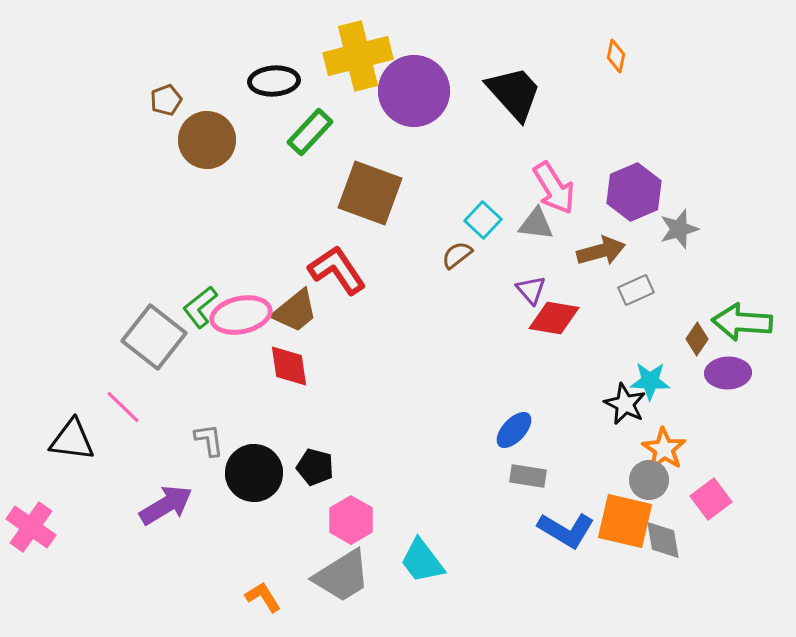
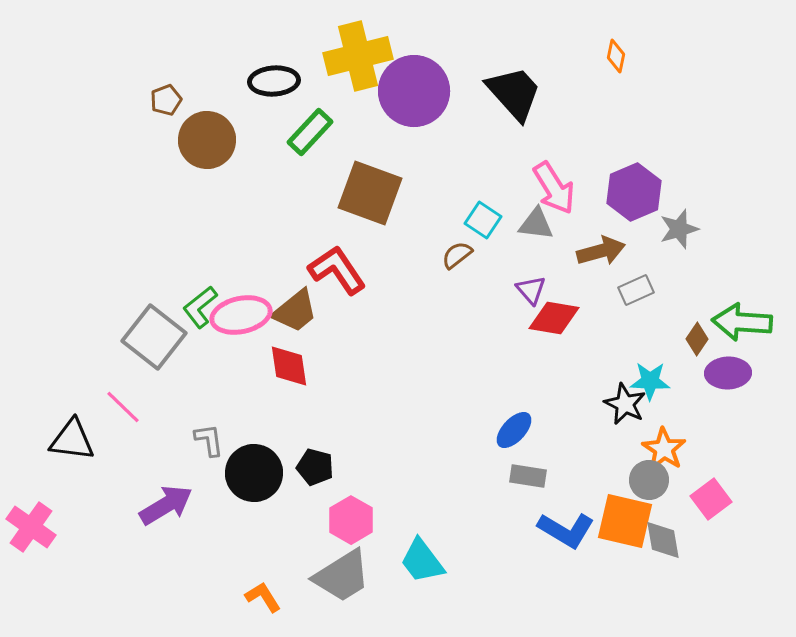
cyan square at (483, 220): rotated 9 degrees counterclockwise
